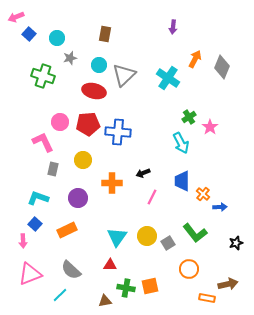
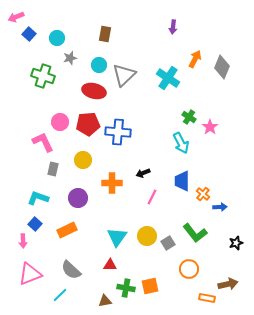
green cross at (189, 117): rotated 24 degrees counterclockwise
